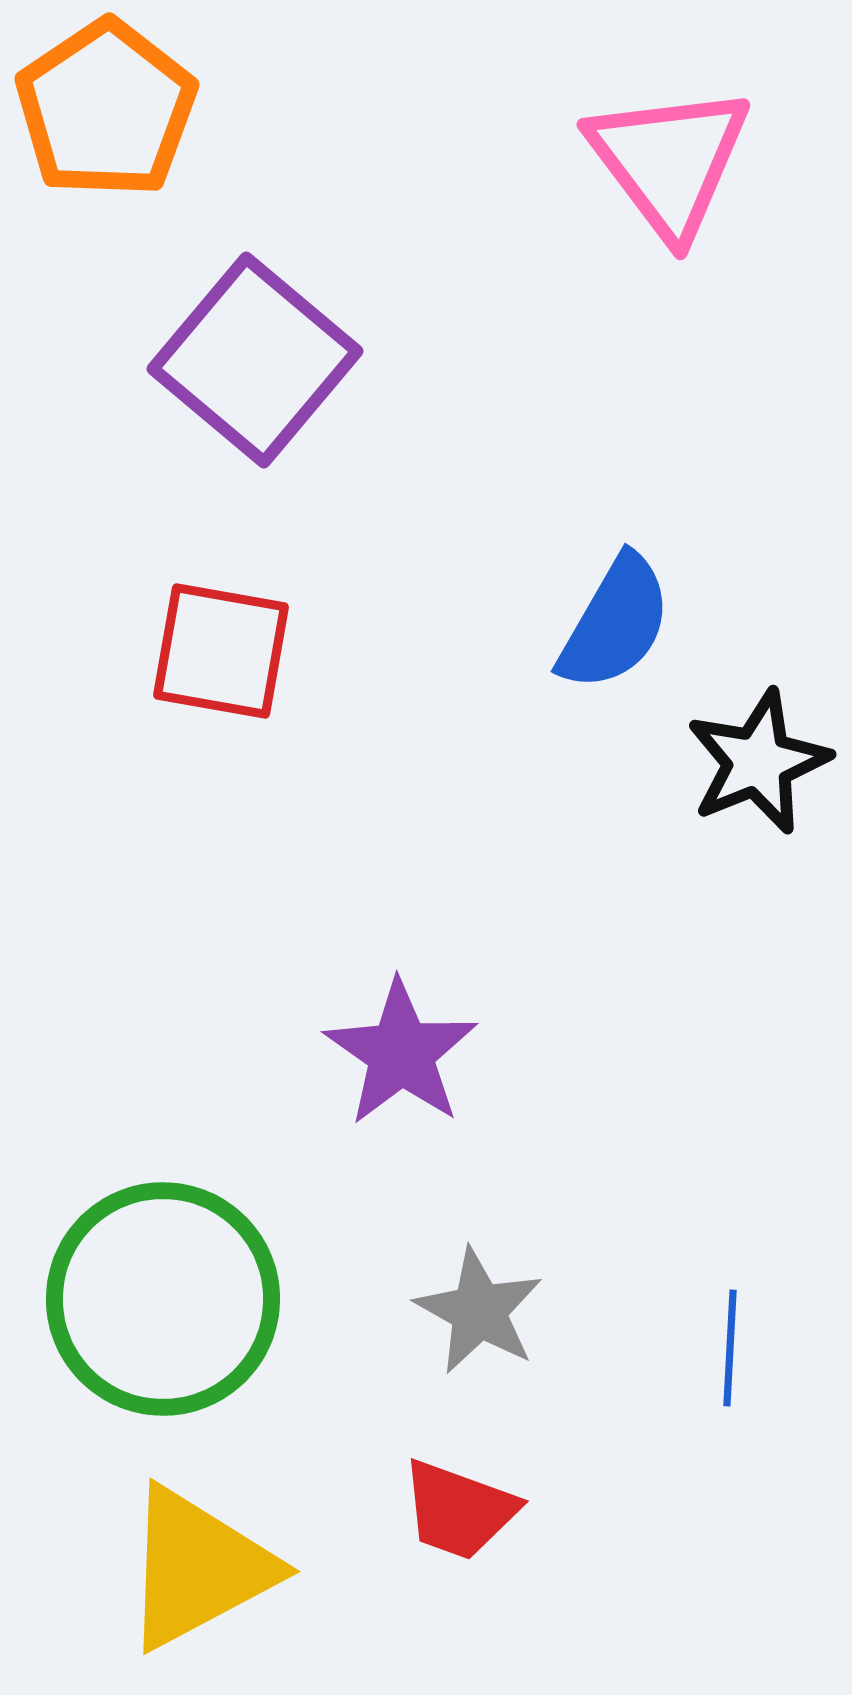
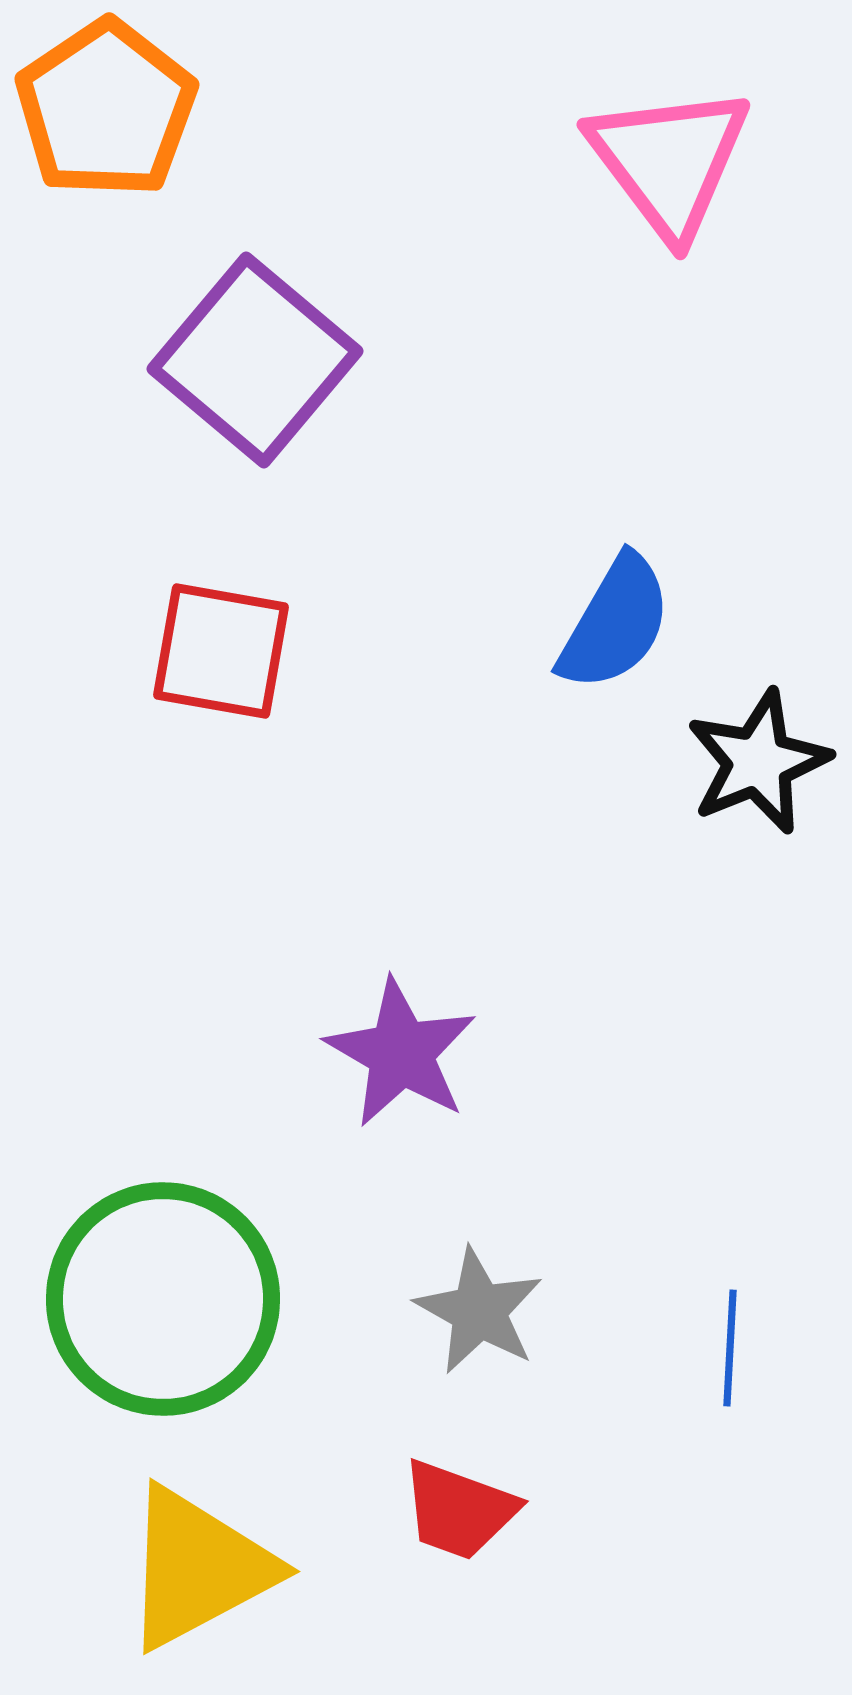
purple star: rotated 5 degrees counterclockwise
